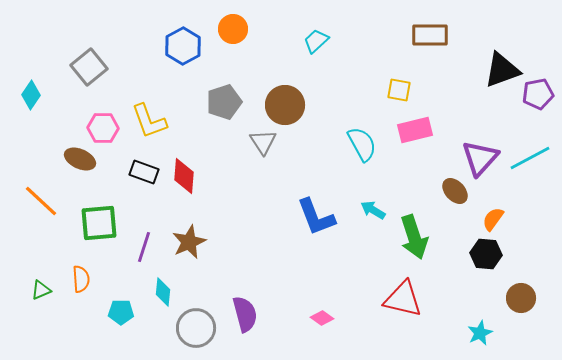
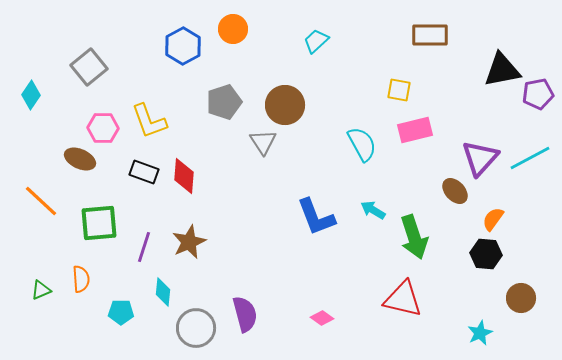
black triangle at (502, 70): rotated 9 degrees clockwise
